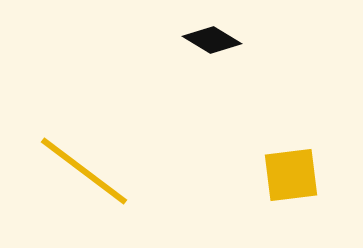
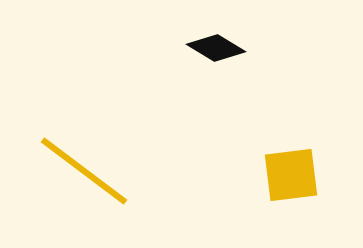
black diamond: moved 4 px right, 8 px down
